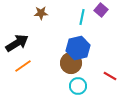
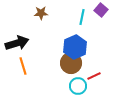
black arrow: rotated 15 degrees clockwise
blue hexagon: moved 3 px left, 1 px up; rotated 10 degrees counterclockwise
orange line: rotated 72 degrees counterclockwise
red line: moved 16 px left; rotated 56 degrees counterclockwise
